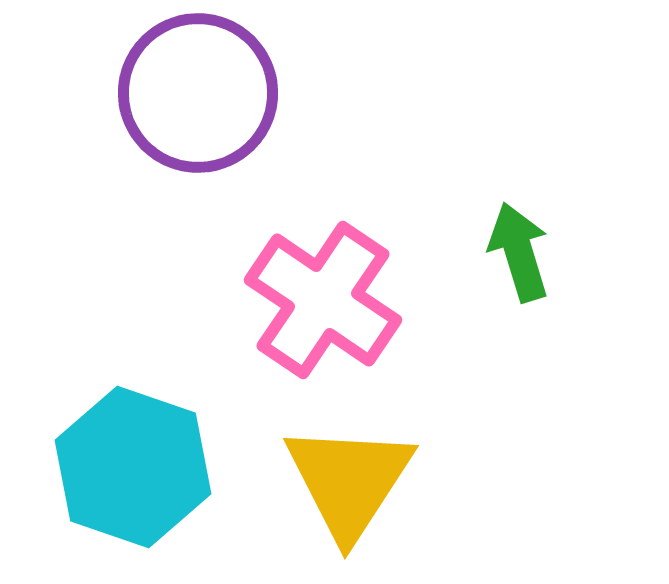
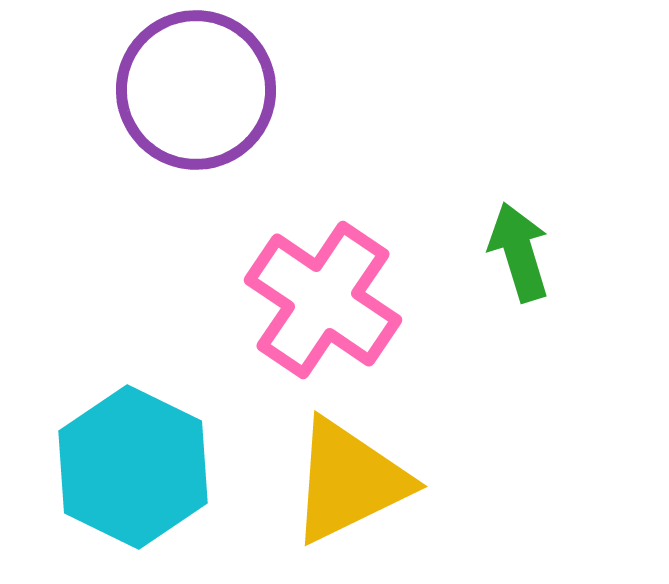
purple circle: moved 2 px left, 3 px up
cyan hexagon: rotated 7 degrees clockwise
yellow triangle: rotated 31 degrees clockwise
